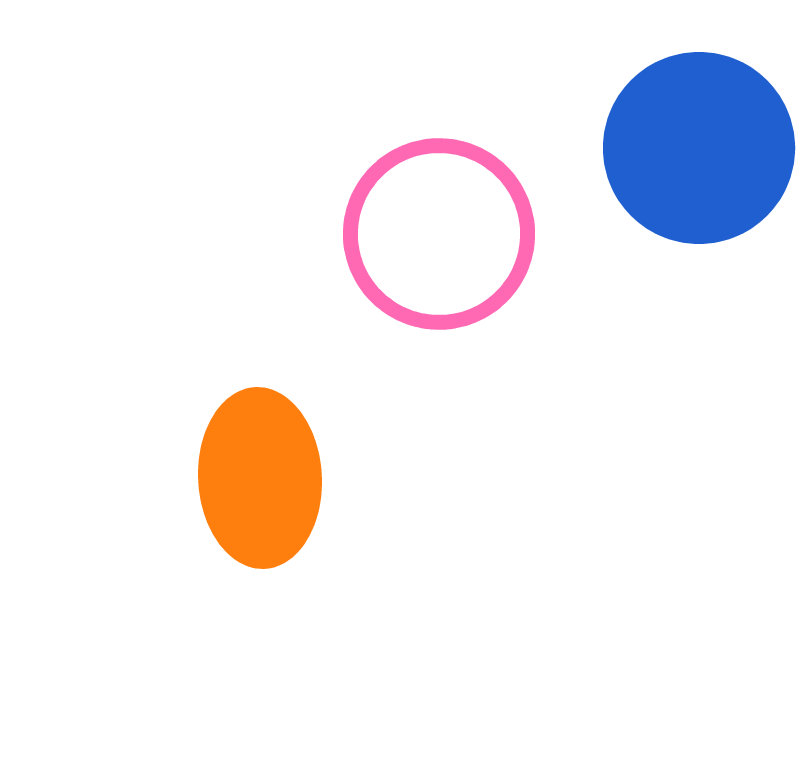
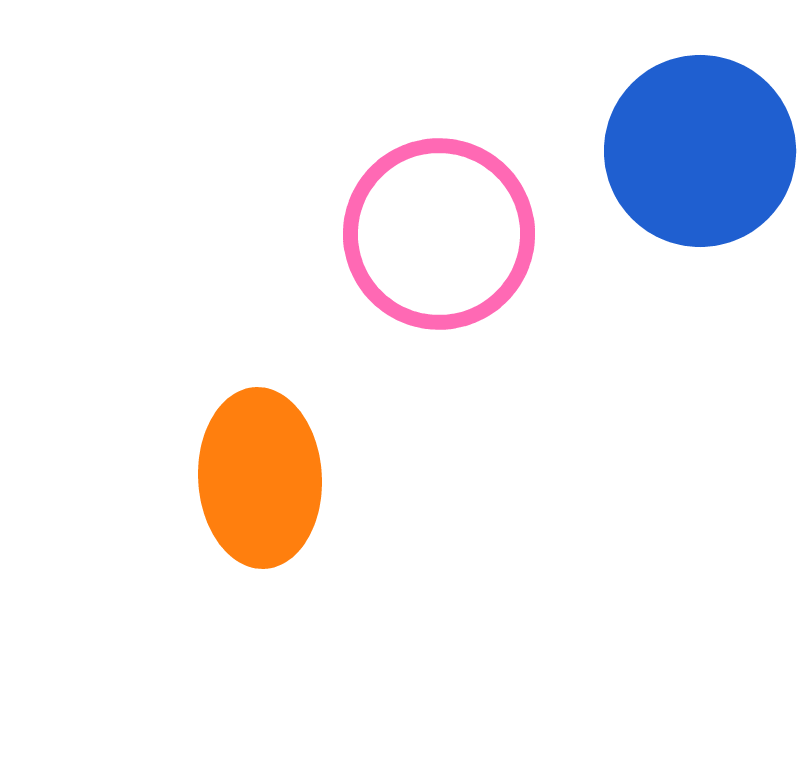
blue circle: moved 1 px right, 3 px down
